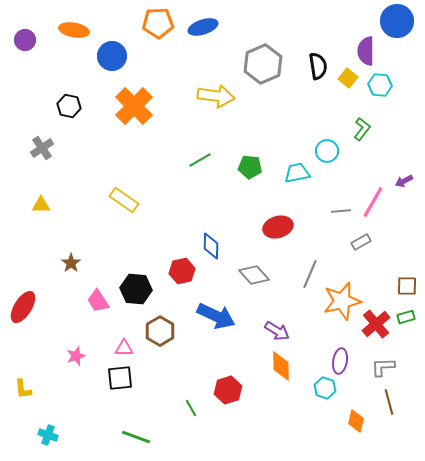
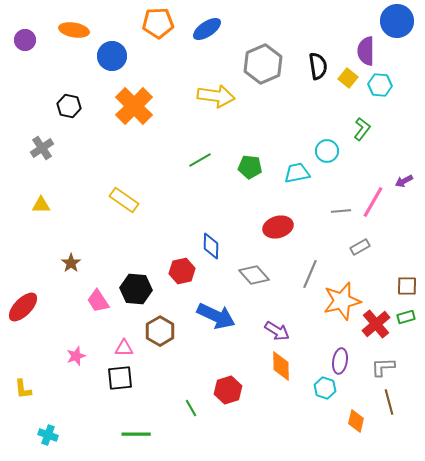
blue ellipse at (203, 27): moved 4 px right, 2 px down; rotated 16 degrees counterclockwise
gray rectangle at (361, 242): moved 1 px left, 5 px down
red ellipse at (23, 307): rotated 12 degrees clockwise
green line at (136, 437): moved 3 px up; rotated 20 degrees counterclockwise
